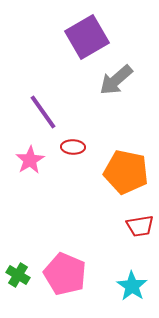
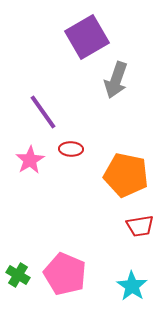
gray arrow: rotated 30 degrees counterclockwise
red ellipse: moved 2 px left, 2 px down
orange pentagon: moved 3 px down
